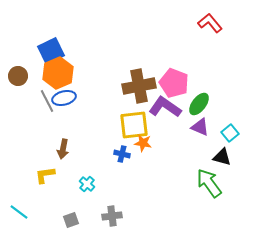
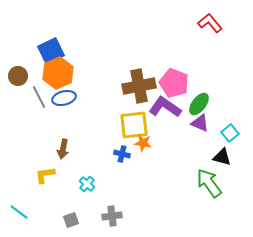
gray line: moved 8 px left, 4 px up
purple triangle: moved 4 px up
